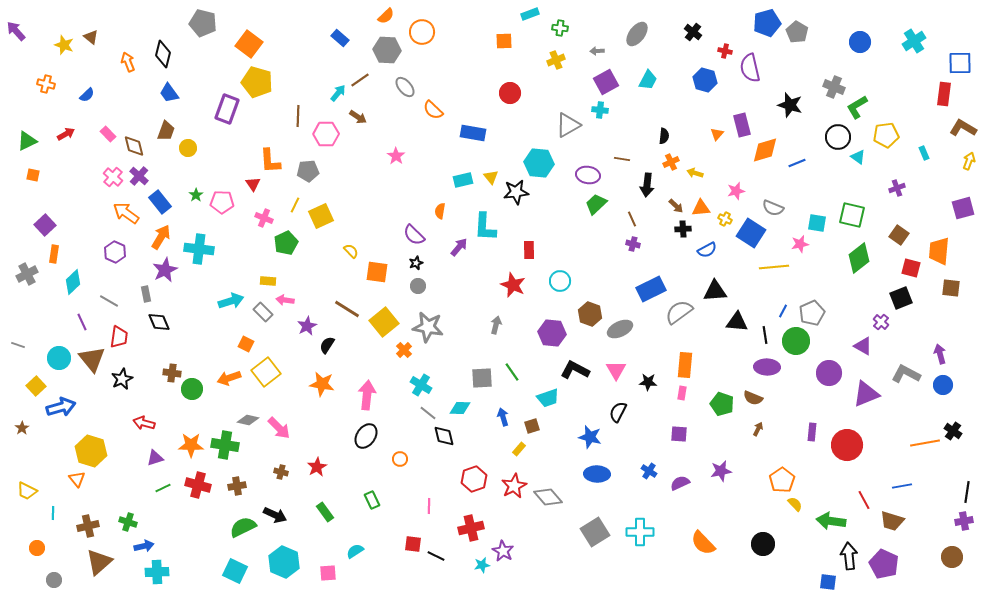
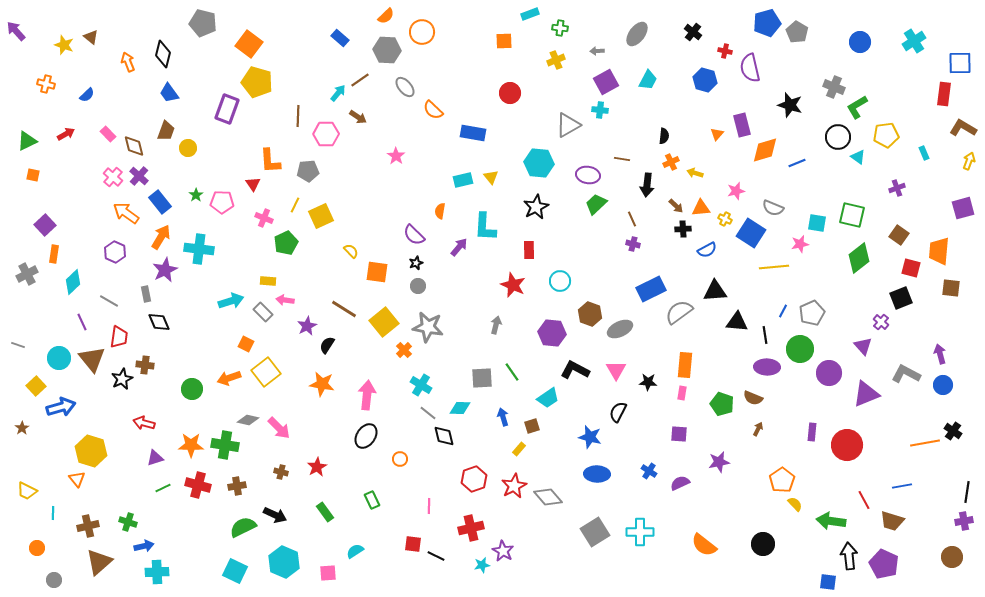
black star at (516, 192): moved 20 px right, 15 px down; rotated 20 degrees counterclockwise
brown line at (347, 309): moved 3 px left
green circle at (796, 341): moved 4 px right, 8 px down
purple triangle at (863, 346): rotated 18 degrees clockwise
brown cross at (172, 373): moved 27 px left, 8 px up
cyan trapezoid at (548, 398): rotated 15 degrees counterclockwise
purple star at (721, 471): moved 2 px left, 9 px up
orange semicircle at (703, 543): moved 1 px right, 2 px down; rotated 8 degrees counterclockwise
